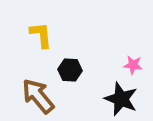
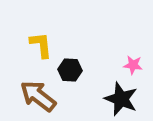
yellow L-shape: moved 10 px down
brown arrow: rotated 12 degrees counterclockwise
